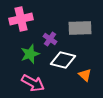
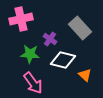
gray rectangle: rotated 50 degrees clockwise
green star: rotated 24 degrees clockwise
pink arrow: rotated 25 degrees clockwise
